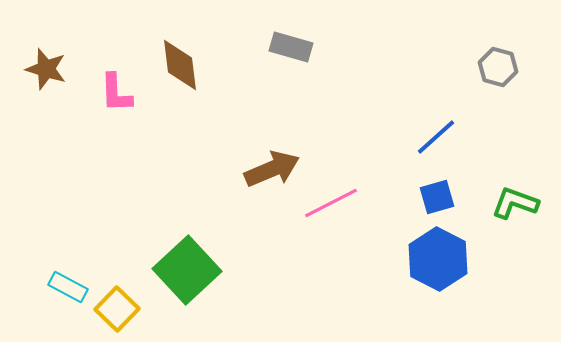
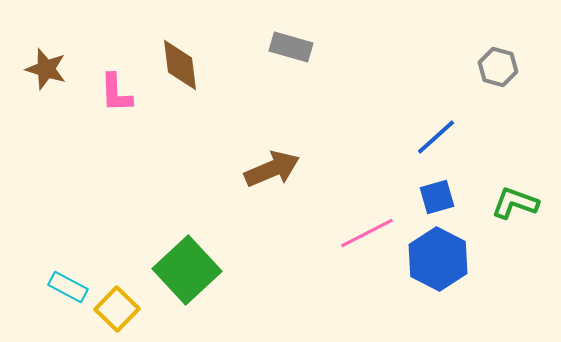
pink line: moved 36 px right, 30 px down
